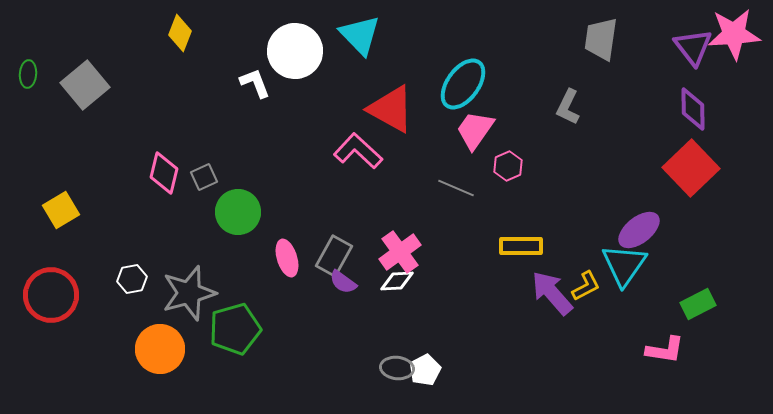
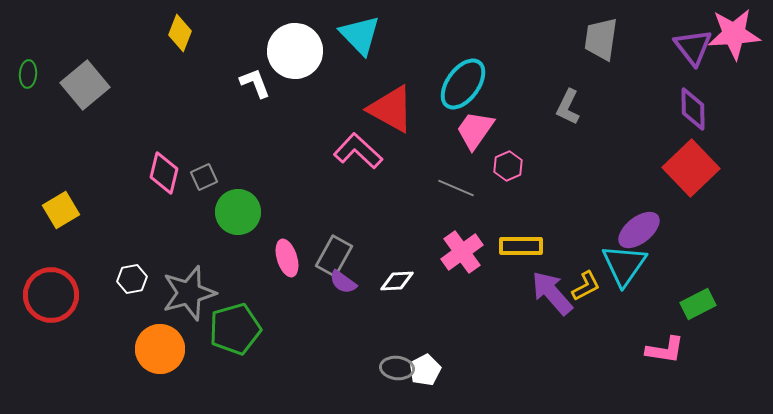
pink cross at (400, 252): moved 62 px right
